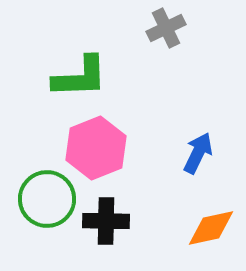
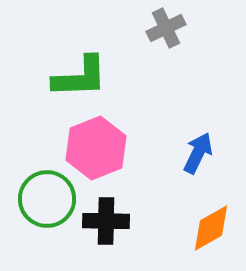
orange diamond: rotated 18 degrees counterclockwise
